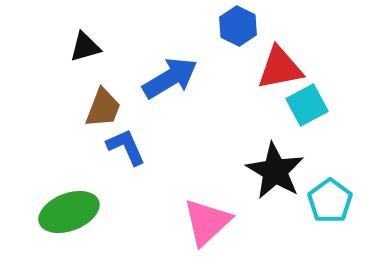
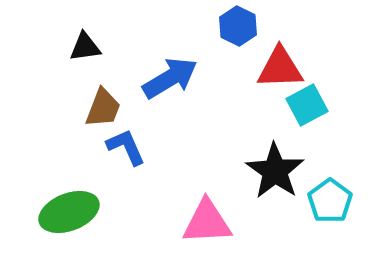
black triangle: rotated 8 degrees clockwise
red triangle: rotated 9 degrees clockwise
black star: rotated 4 degrees clockwise
pink triangle: rotated 40 degrees clockwise
